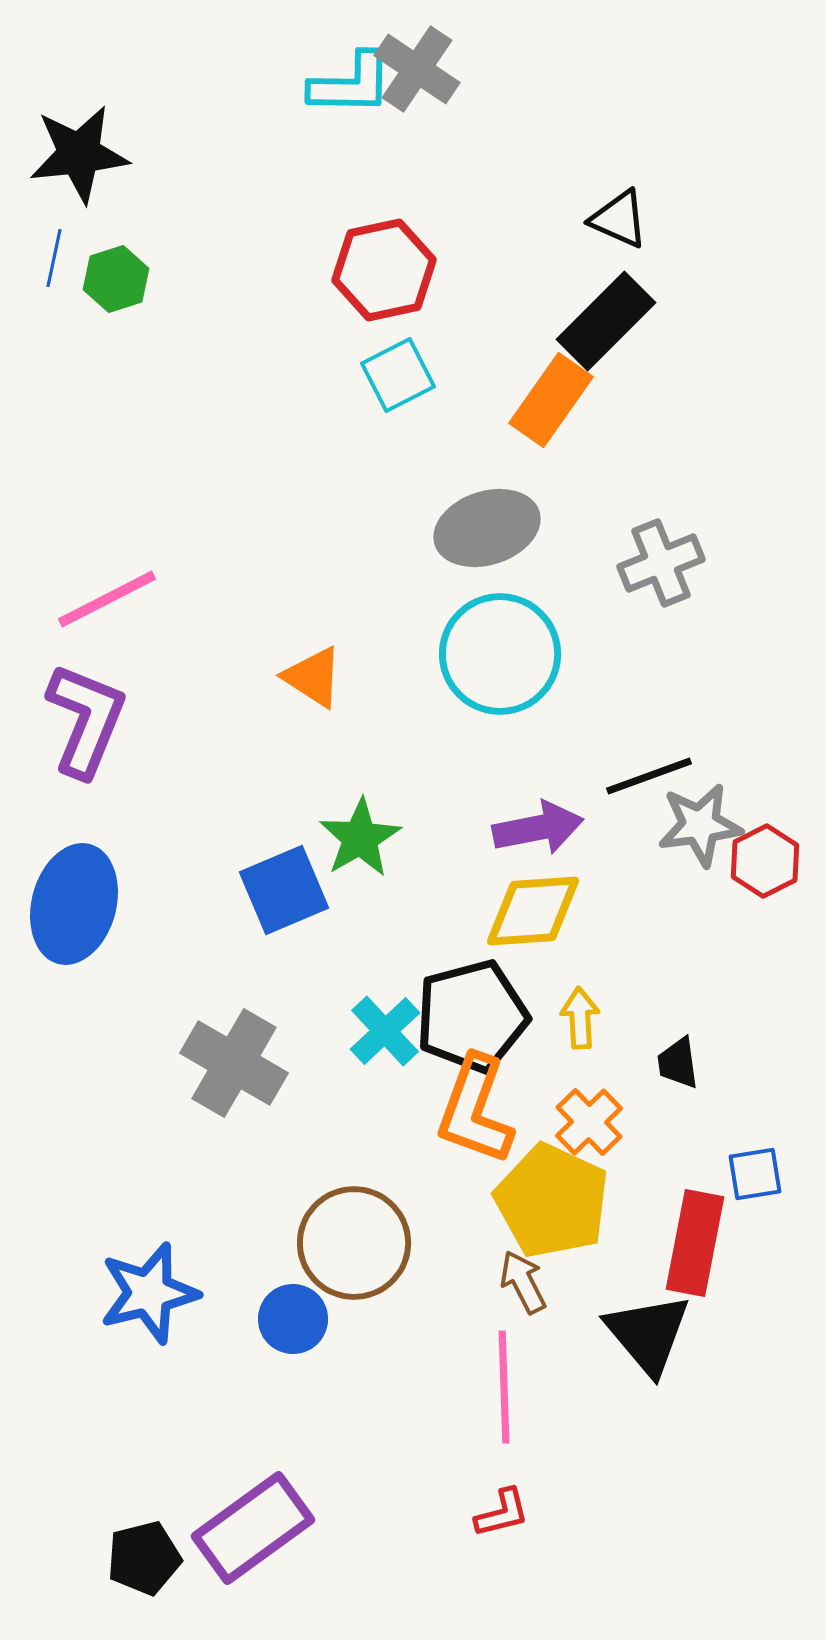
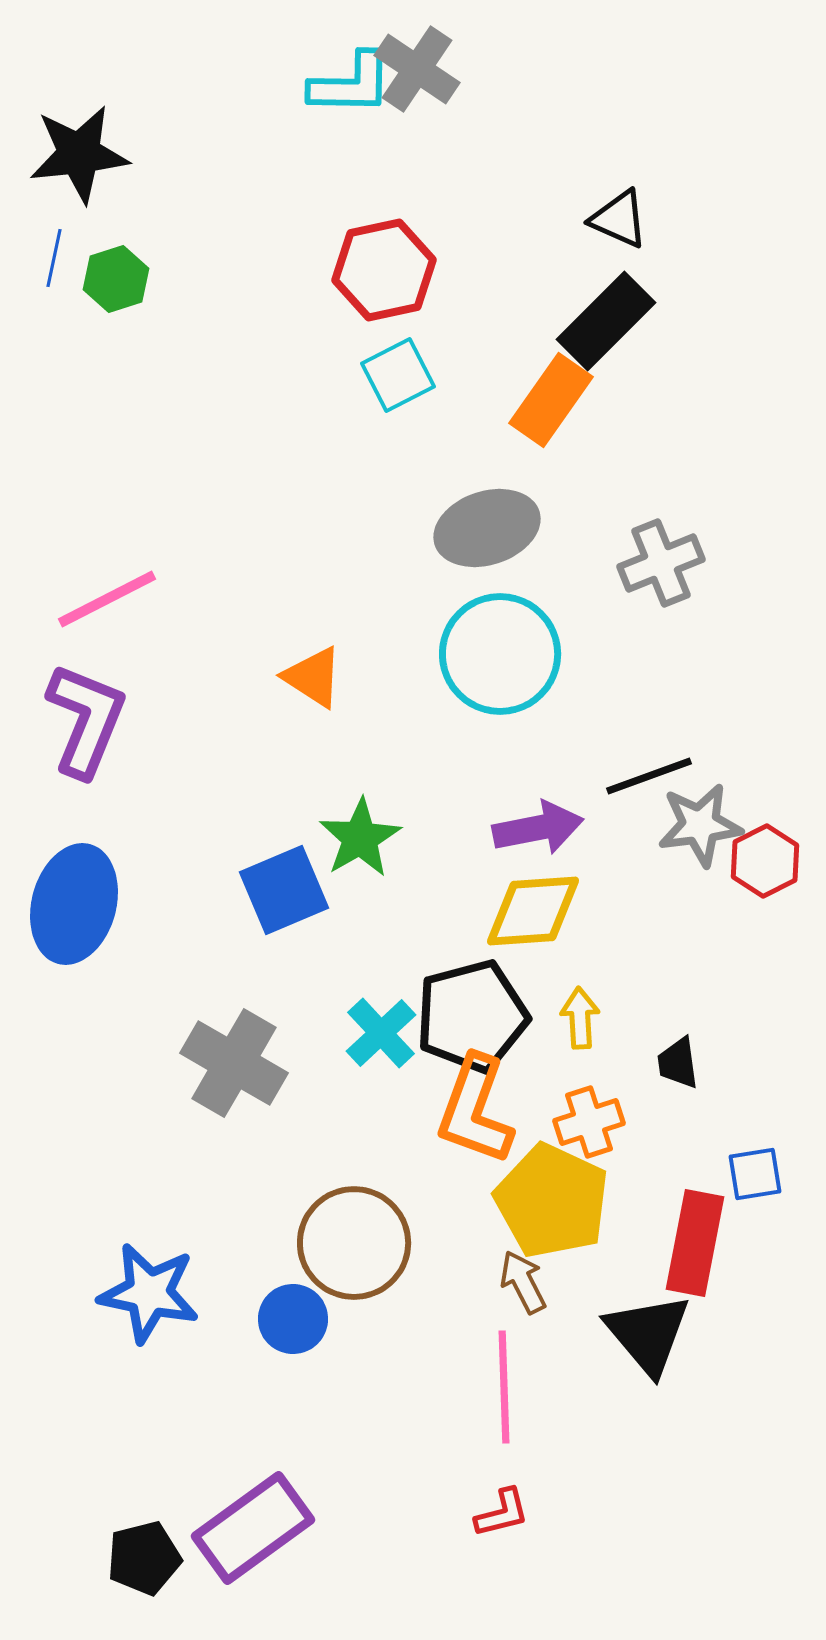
cyan cross at (385, 1031): moved 4 px left, 2 px down
orange cross at (589, 1122): rotated 26 degrees clockwise
blue star at (149, 1293): rotated 26 degrees clockwise
